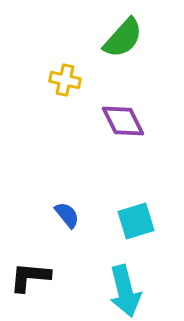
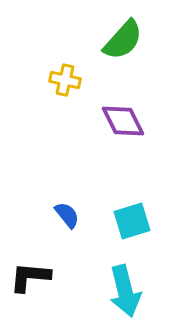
green semicircle: moved 2 px down
cyan square: moved 4 px left
